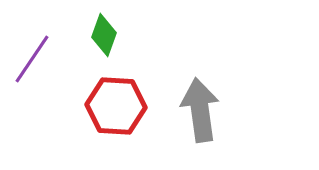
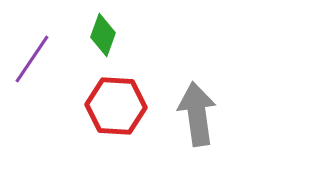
green diamond: moved 1 px left
gray arrow: moved 3 px left, 4 px down
